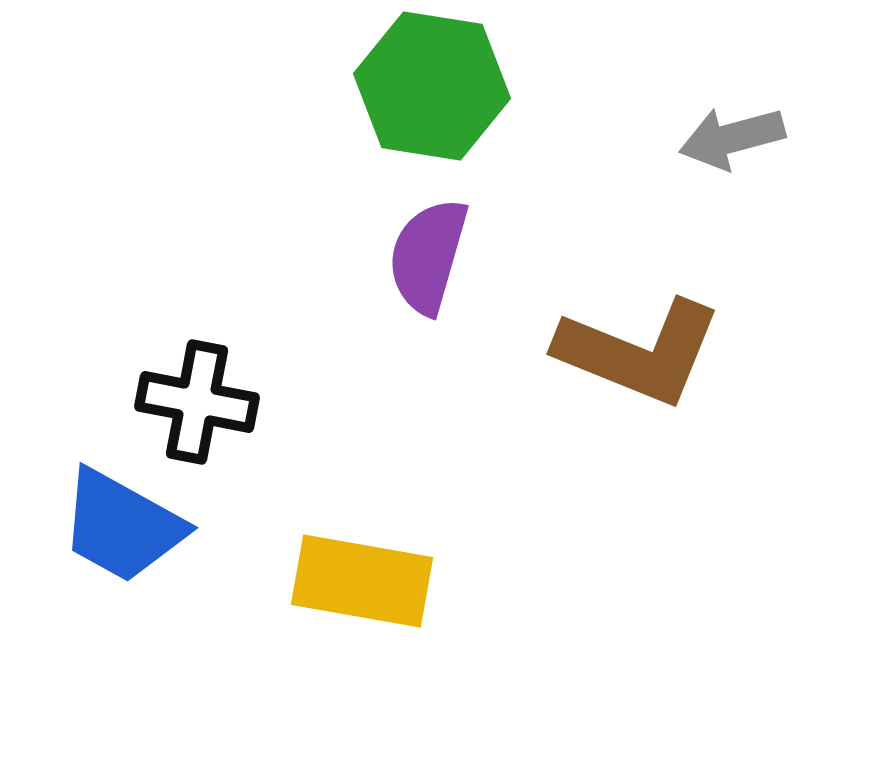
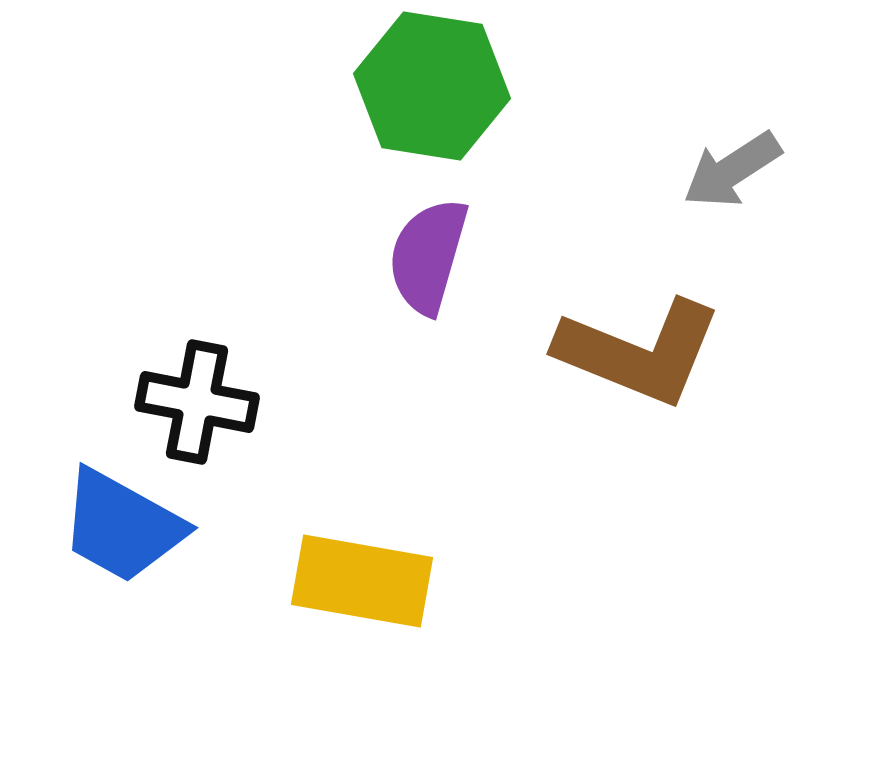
gray arrow: moved 32 px down; rotated 18 degrees counterclockwise
